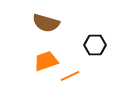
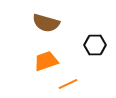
orange line: moved 2 px left, 8 px down
